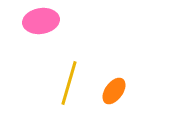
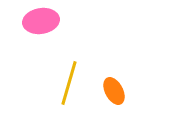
orange ellipse: rotated 64 degrees counterclockwise
